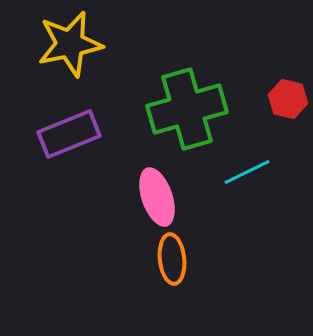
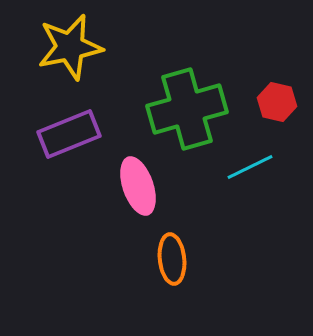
yellow star: moved 3 px down
red hexagon: moved 11 px left, 3 px down
cyan line: moved 3 px right, 5 px up
pink ellipse: moved 19 px left, 11 px up
